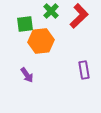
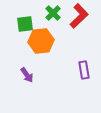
green cross: moved 2 px right, 2 px down
